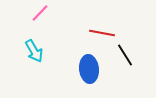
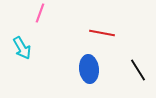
pink line: rotated 24 degrees counterclockwise
cyan arrow: moved 12 px left, 3 px up
black line: moved 13 px right, 15 px down
